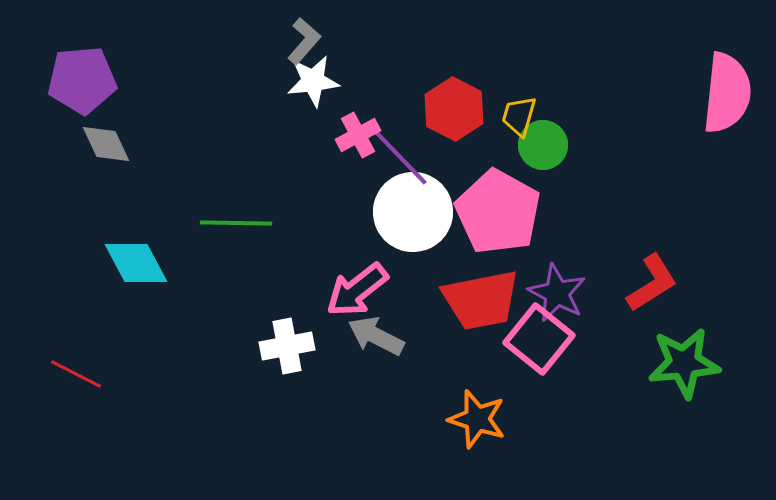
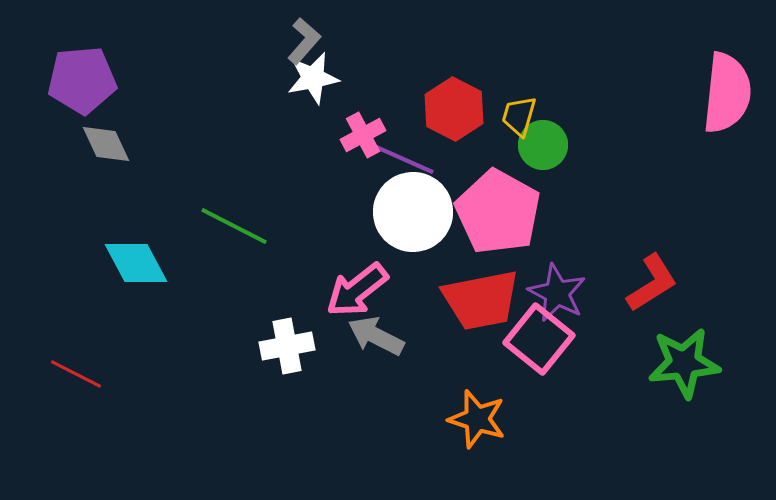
white star: moved 3 px up; rotated 4 degrees counterclockwise
pink cross: moved 5 px right
purple line: rotated 22 degrees counterclockwise
green line: moved 2 px left, 3 px down; rotated 26 degrees clockwise
